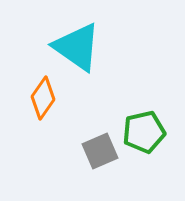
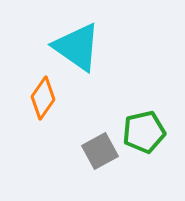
gray square: rotated 6 degrees counterclockwise
